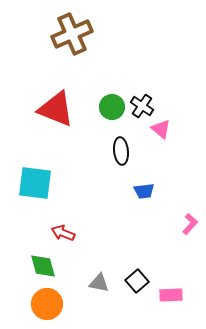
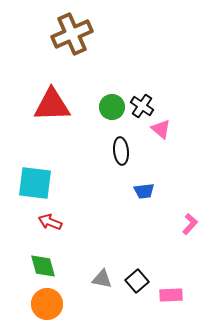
red triangle: moved 4 px left, 4 px up; rotated 24 degrees counterclockwise
red arrow: moved 13 px left, 11 px up
gray triangle: moved 3 px right, 4 px up
